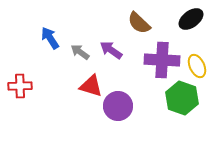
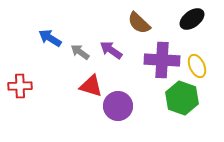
black ellipse: moved 1 px right
blue arrow: rotated 25 degrees counterclockwise
